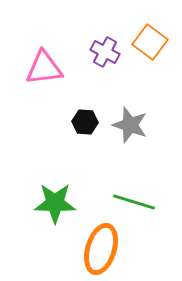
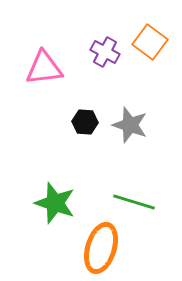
green star: rotated 18 degrees clockwise
orange ellipse: moved 1 px up
